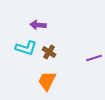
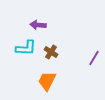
cyan L-shape: rotated 15 degrees counterclockwise
brown cross: moved 2 px right
purple line: rotated 42 degrees counterclockwise
